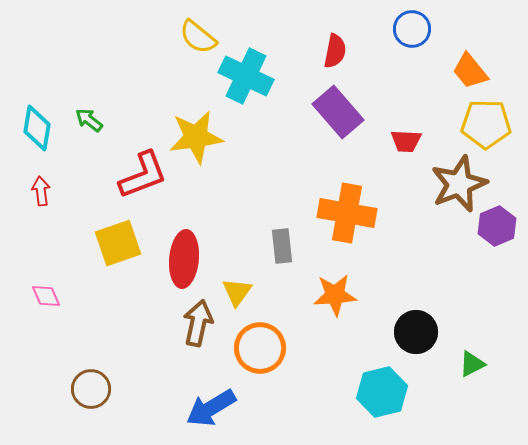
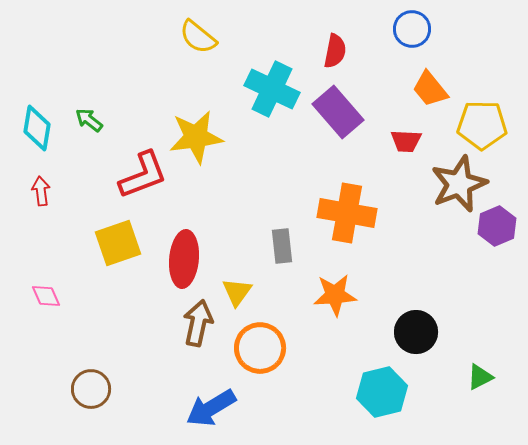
orange trapezoid: moved 40 px left, 18 px down
cyan cross: moved 26 px right, 13 px down
yellow pentagon: moved 4 px left, 1 px down
green triangle: moved 8 px right, 13 px down
